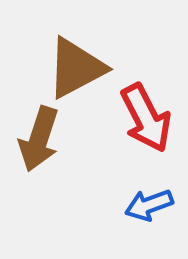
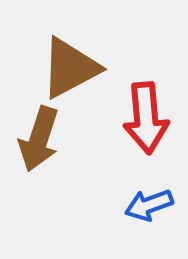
brown triangle: moved 6 px left
red arrow: rotated 22 degrees clockwise
